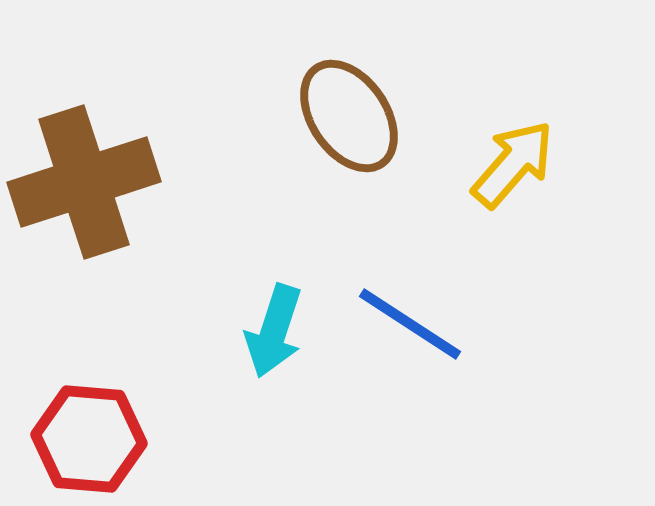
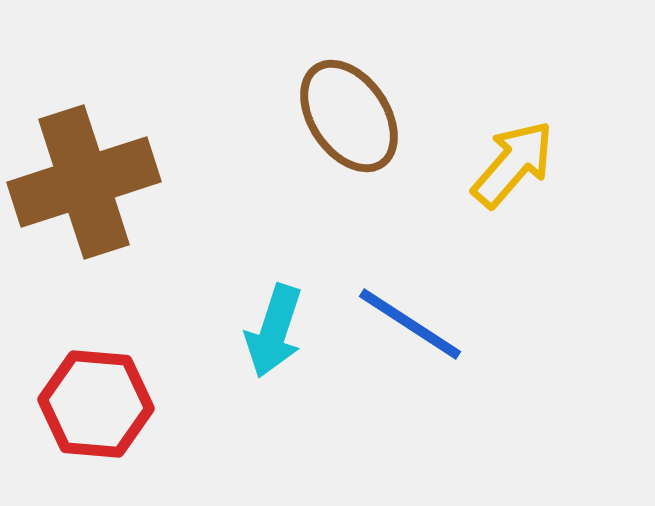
red hexagon: moved 7 px right, 35 px up
